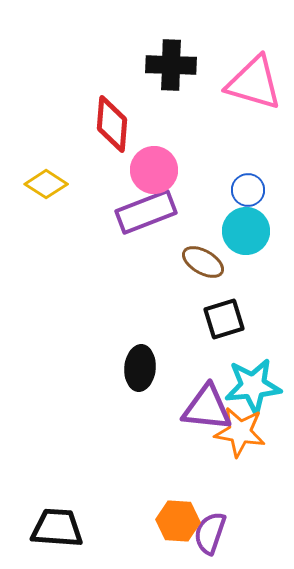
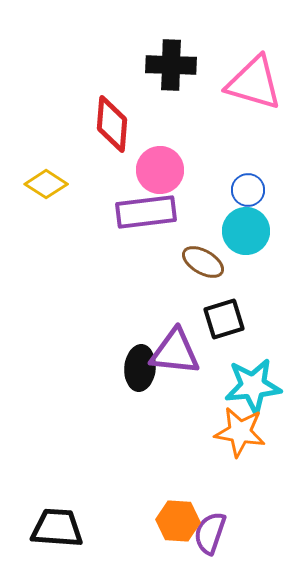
pink circle: moved 6 px right
purple rectangle: rotated 14 degrees clockwise
purple triangle: moved 32 px left, 56 px up
